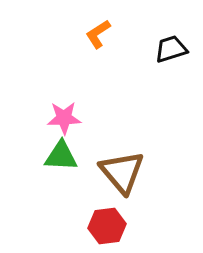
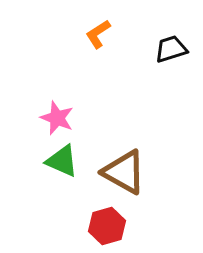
pink star: moved 7 px left; rotated 24 degrees clockwise
green triangle: moved 1 px right, 5 px down; rotated 21 degrees clockwise
brown triangle: moved 2 px right; rotated 21 degrees counterclockwise
red hexagon: rotated 9 degrees counterclockwise
